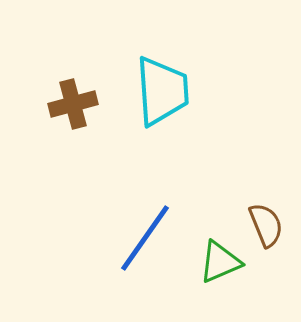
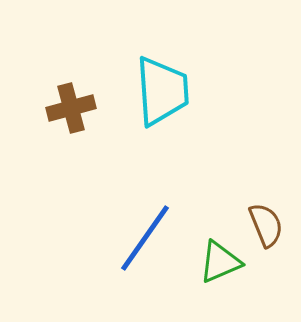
brown cross: moved 2 px left, 4 px down
